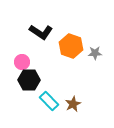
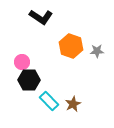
black L-shape: moved 15 px up
gray star: moved 2 px right, 2 px up
